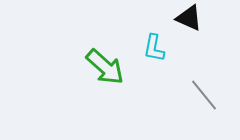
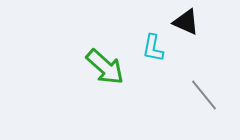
black triangle: moved 3 px left, 4 px down
cyan L-shape: moved 1 px left
